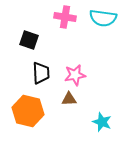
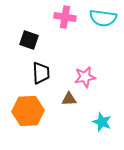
pink star: moved 10 px right, 2 px down
orange hexagon: rotated 16 degrees counterclockwise
